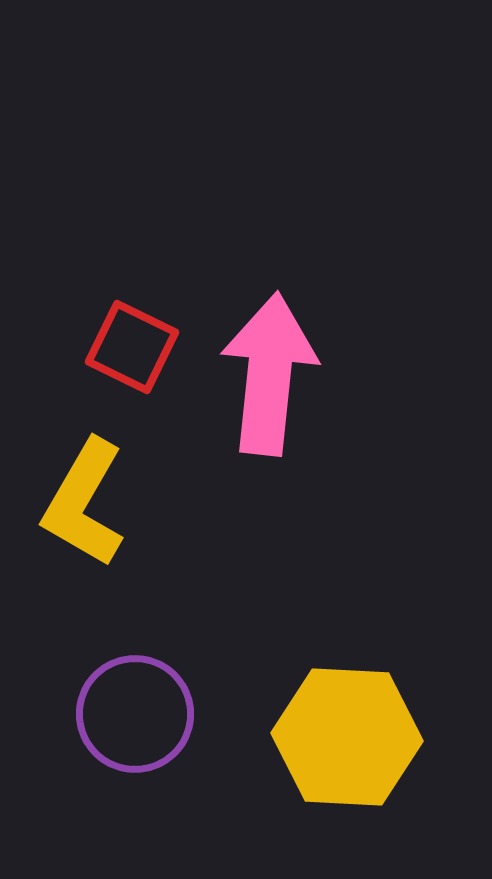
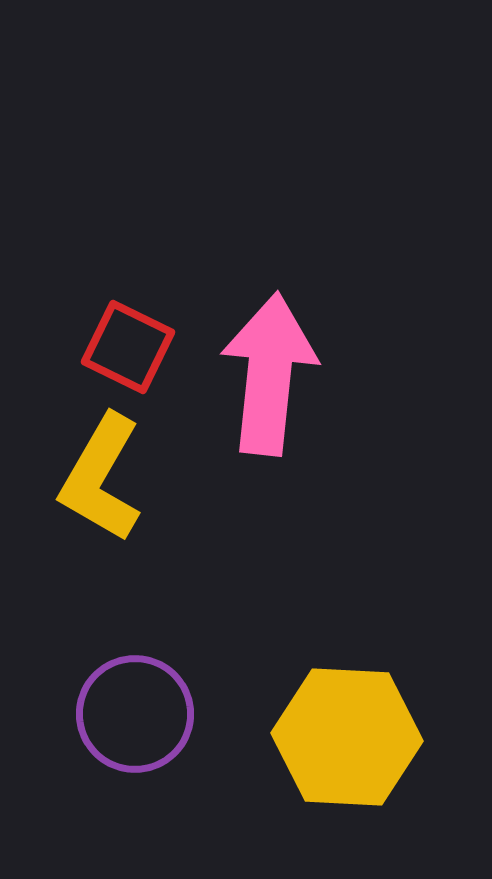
red square: moved 4 px left
yellow L-shape: moved 17 px right, 25 px up
